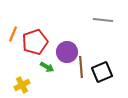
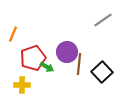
gray line: rotated 42 degrees counterclockwise
red pentagon: moved 2 px left, 16 px down
brown line: moved 2 px left, 3 px up; rotated 10 degrees clockwise
black square: rotated 20 degrees counterclockwise
yellow cross: rotated 28 degrees clockwise
